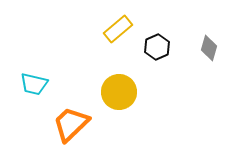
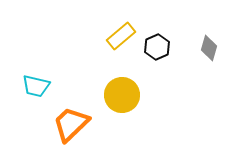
yellow rectangle: moved 3 px right, 7 px down
cyan trapezoid: moved 2 px right, 2 px down
yellow circle: moved 3 px right, 3 px down
